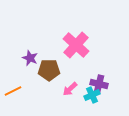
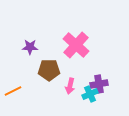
purple star: moved 11 px up; rotated 21 degrees counterclockwise
purple cross: rotated 24 degrees counterclockwise
pink arrow: moved 3 px up; rotated 35 degrees counterclockwise
cyan cross: moved 2 px left, 1 px up
